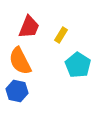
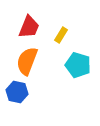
orange semicircle: moved 7 px right; rotated 48 degrees clockwise
cyan pentagon: rotated 15 degrees counterclockwise
blue hexagon: moved 1 px down
